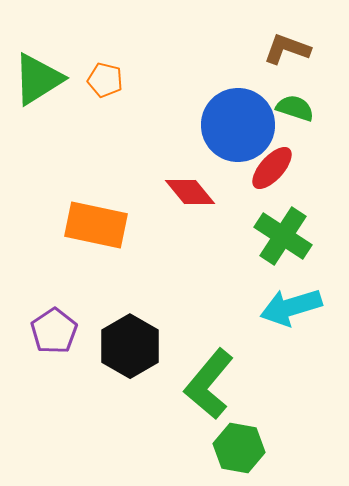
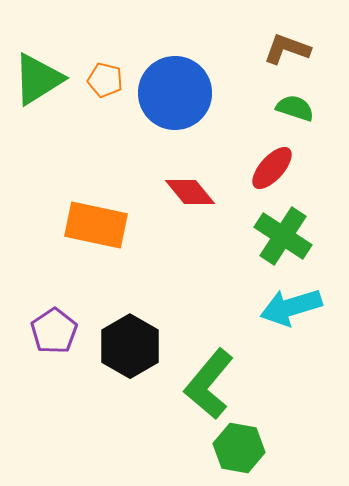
blue circle: moved 63 px left, 32 px up
